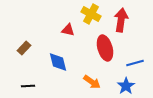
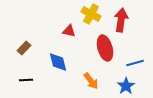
red triangle: moved 1 px right, 1 px down
orange arrow: moved 1 px left, 1 px up; rotated 18 degrees clockwise
black line: moved 2 px left, 6 px up
